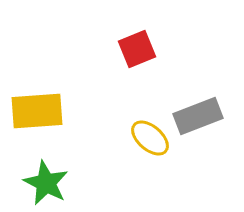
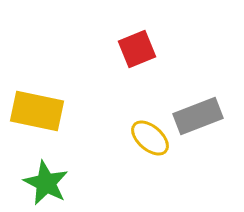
yellow rectangle: rotated 16 degrees clockwise
